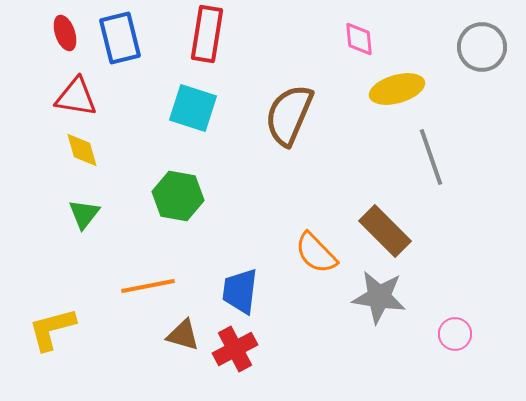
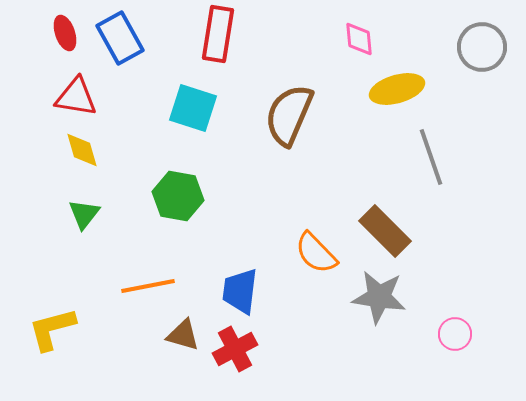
red rectangle: moved 11 px right
blue rectangle: rotated 15 degrees counterclockwise
